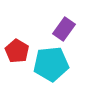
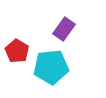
cyan pentagon: moved 3 px down
